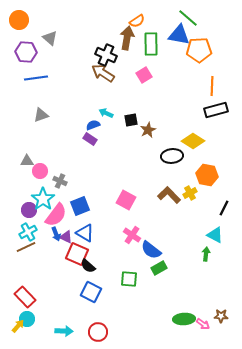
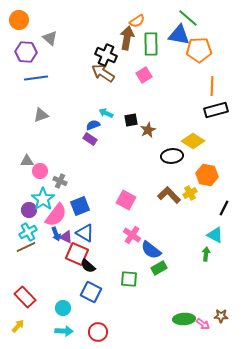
cyan circle at (27, 319): moved 36 px right, 11 px up
